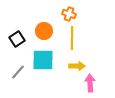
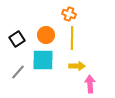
orange circle: moved 2 px right, 4 px down
pink arrow: moved 1 px down
